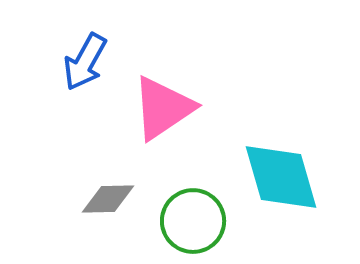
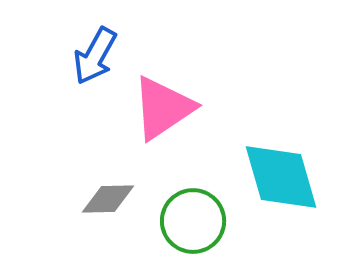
blue arrow: moved 10 px right, 6 px up
